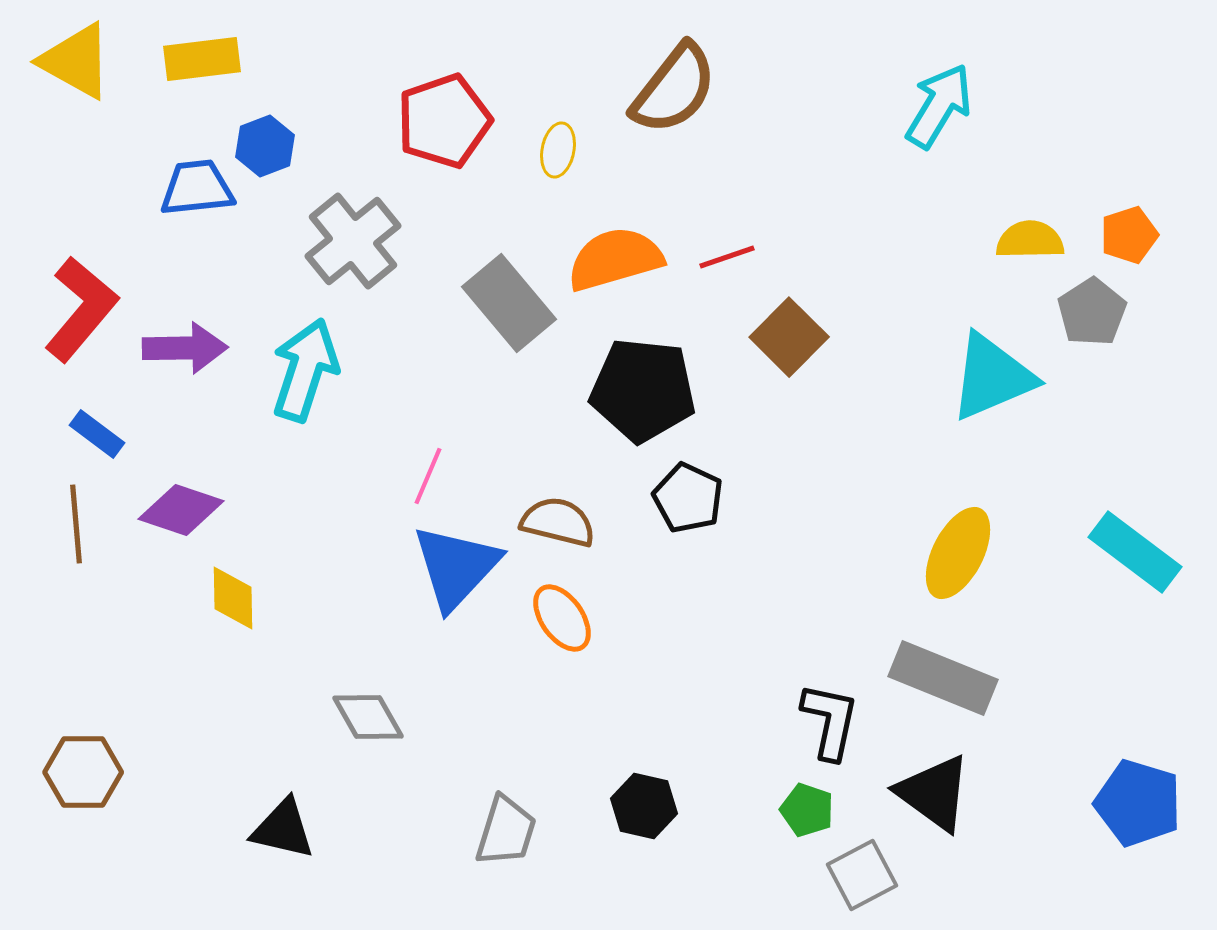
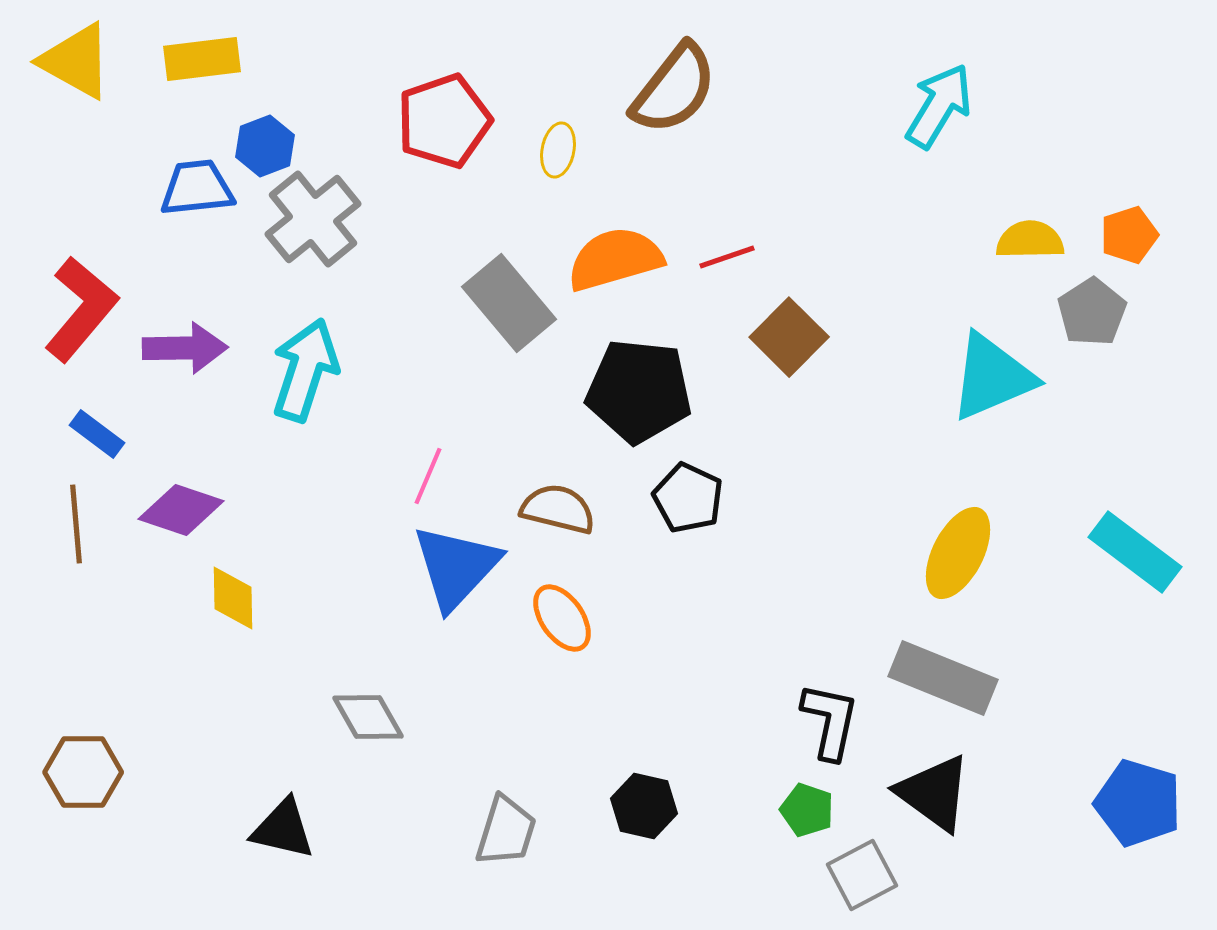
gray cross at (353, 241): moved 40 px left, 22 px up
black pentagon at (643, 390): moved 4 px left, 1 px down
brown semicircle at (558, 522): moved 13 px up
